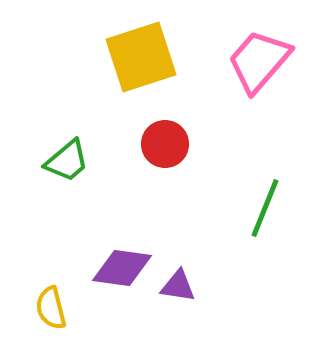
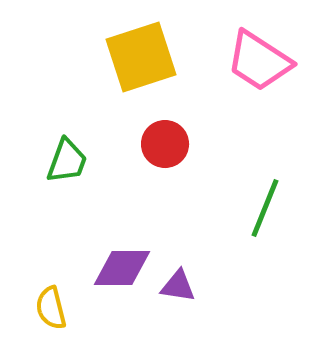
pink trapezoid: rotated 98 degrees counterclockwise
green trapezoid: rotated 30 degrees counterclockwise
purple diamond: rotated 8 degrees counterclockwise
